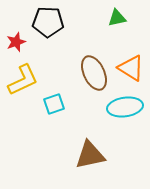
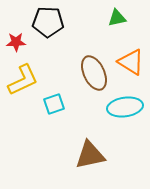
red star: rotated 18 degrees clockwise
orange triangle: moved 6 px up
